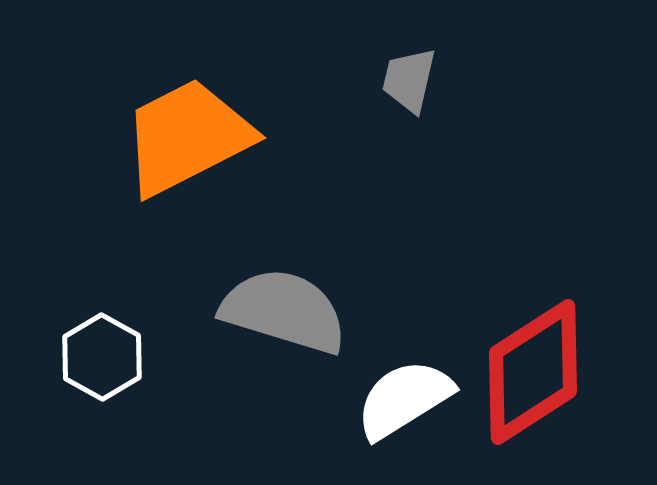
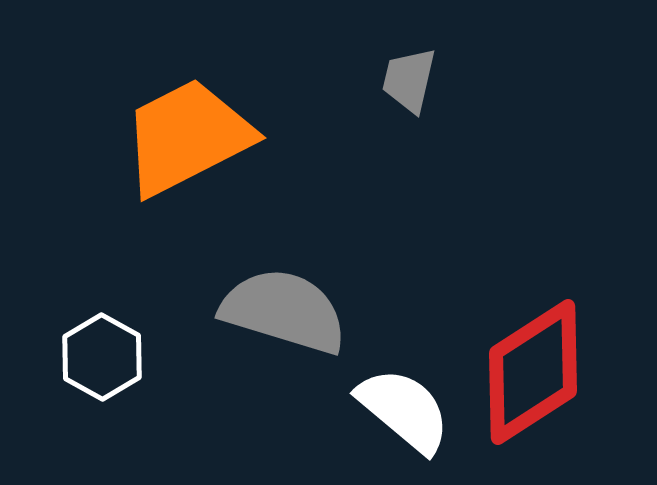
white semicircle: moved 11 px down; rotated 72 degrees clockwise
